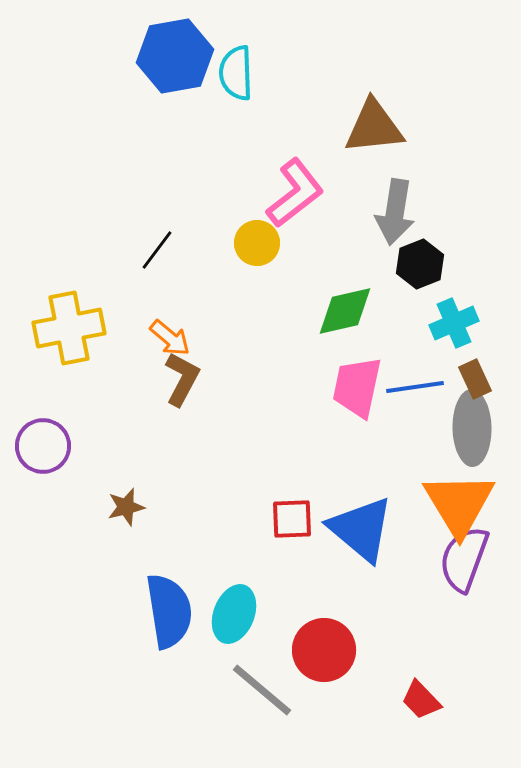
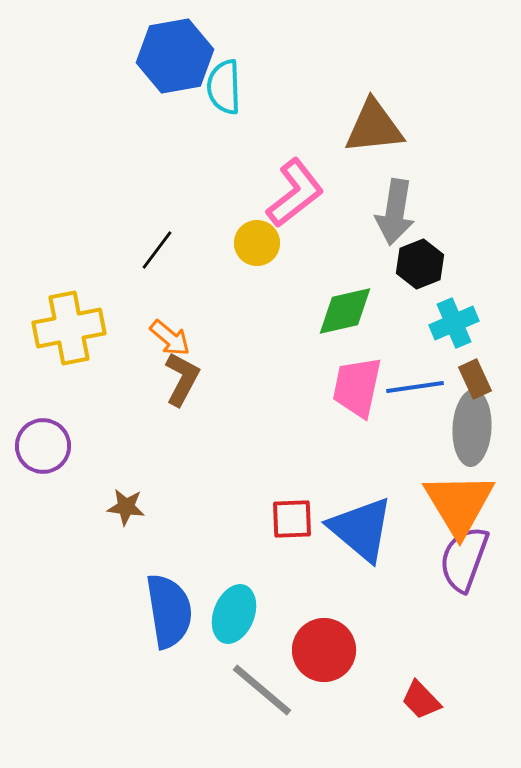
cyan semicircle: moved 12 px left, 14 px down
gray ellipse: rotated 4 degrees clockwise
brown star: rotated 21 degrees clockwise
